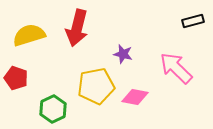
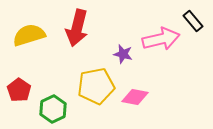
black rectangle: rotated 65 degrees clockwise
pink arrow: moved 15 px left, 29 px up; rotated 123 degrees clockwise
red pentagon: moved 3 px right, 12 px down; rotated 15 degrees clockwise
